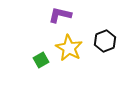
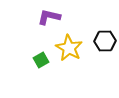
purple L-shape: moved 11 px left, 2 px down
black hexagon: rotated 20 degrees clockwise
